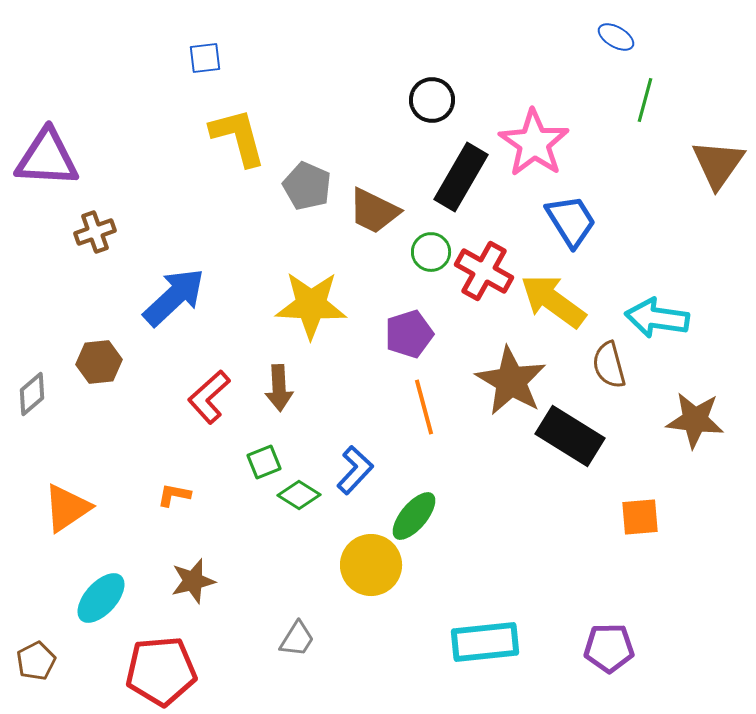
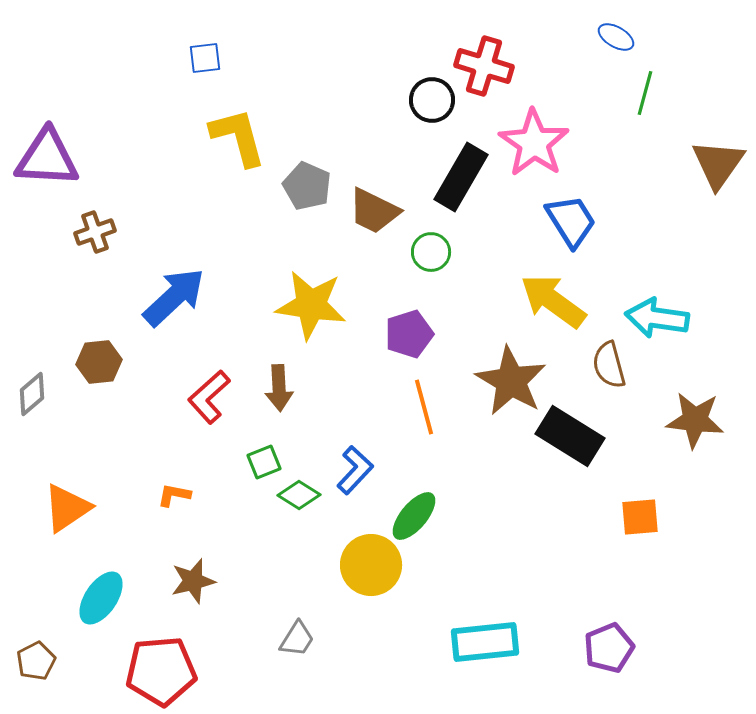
green line at (645, 100): moved 7 px up
red cross at (484, 271): moved 205 px up; rotated 12 degrees counterclockwise
yellow star at (311, 305): rotated 6 degrees clockwise
cyan ellipse at (101, 598): rotated 8 degrees counterclockwise
purple pentagon at (609, 648): rotated 21 degrees counterclockwise
